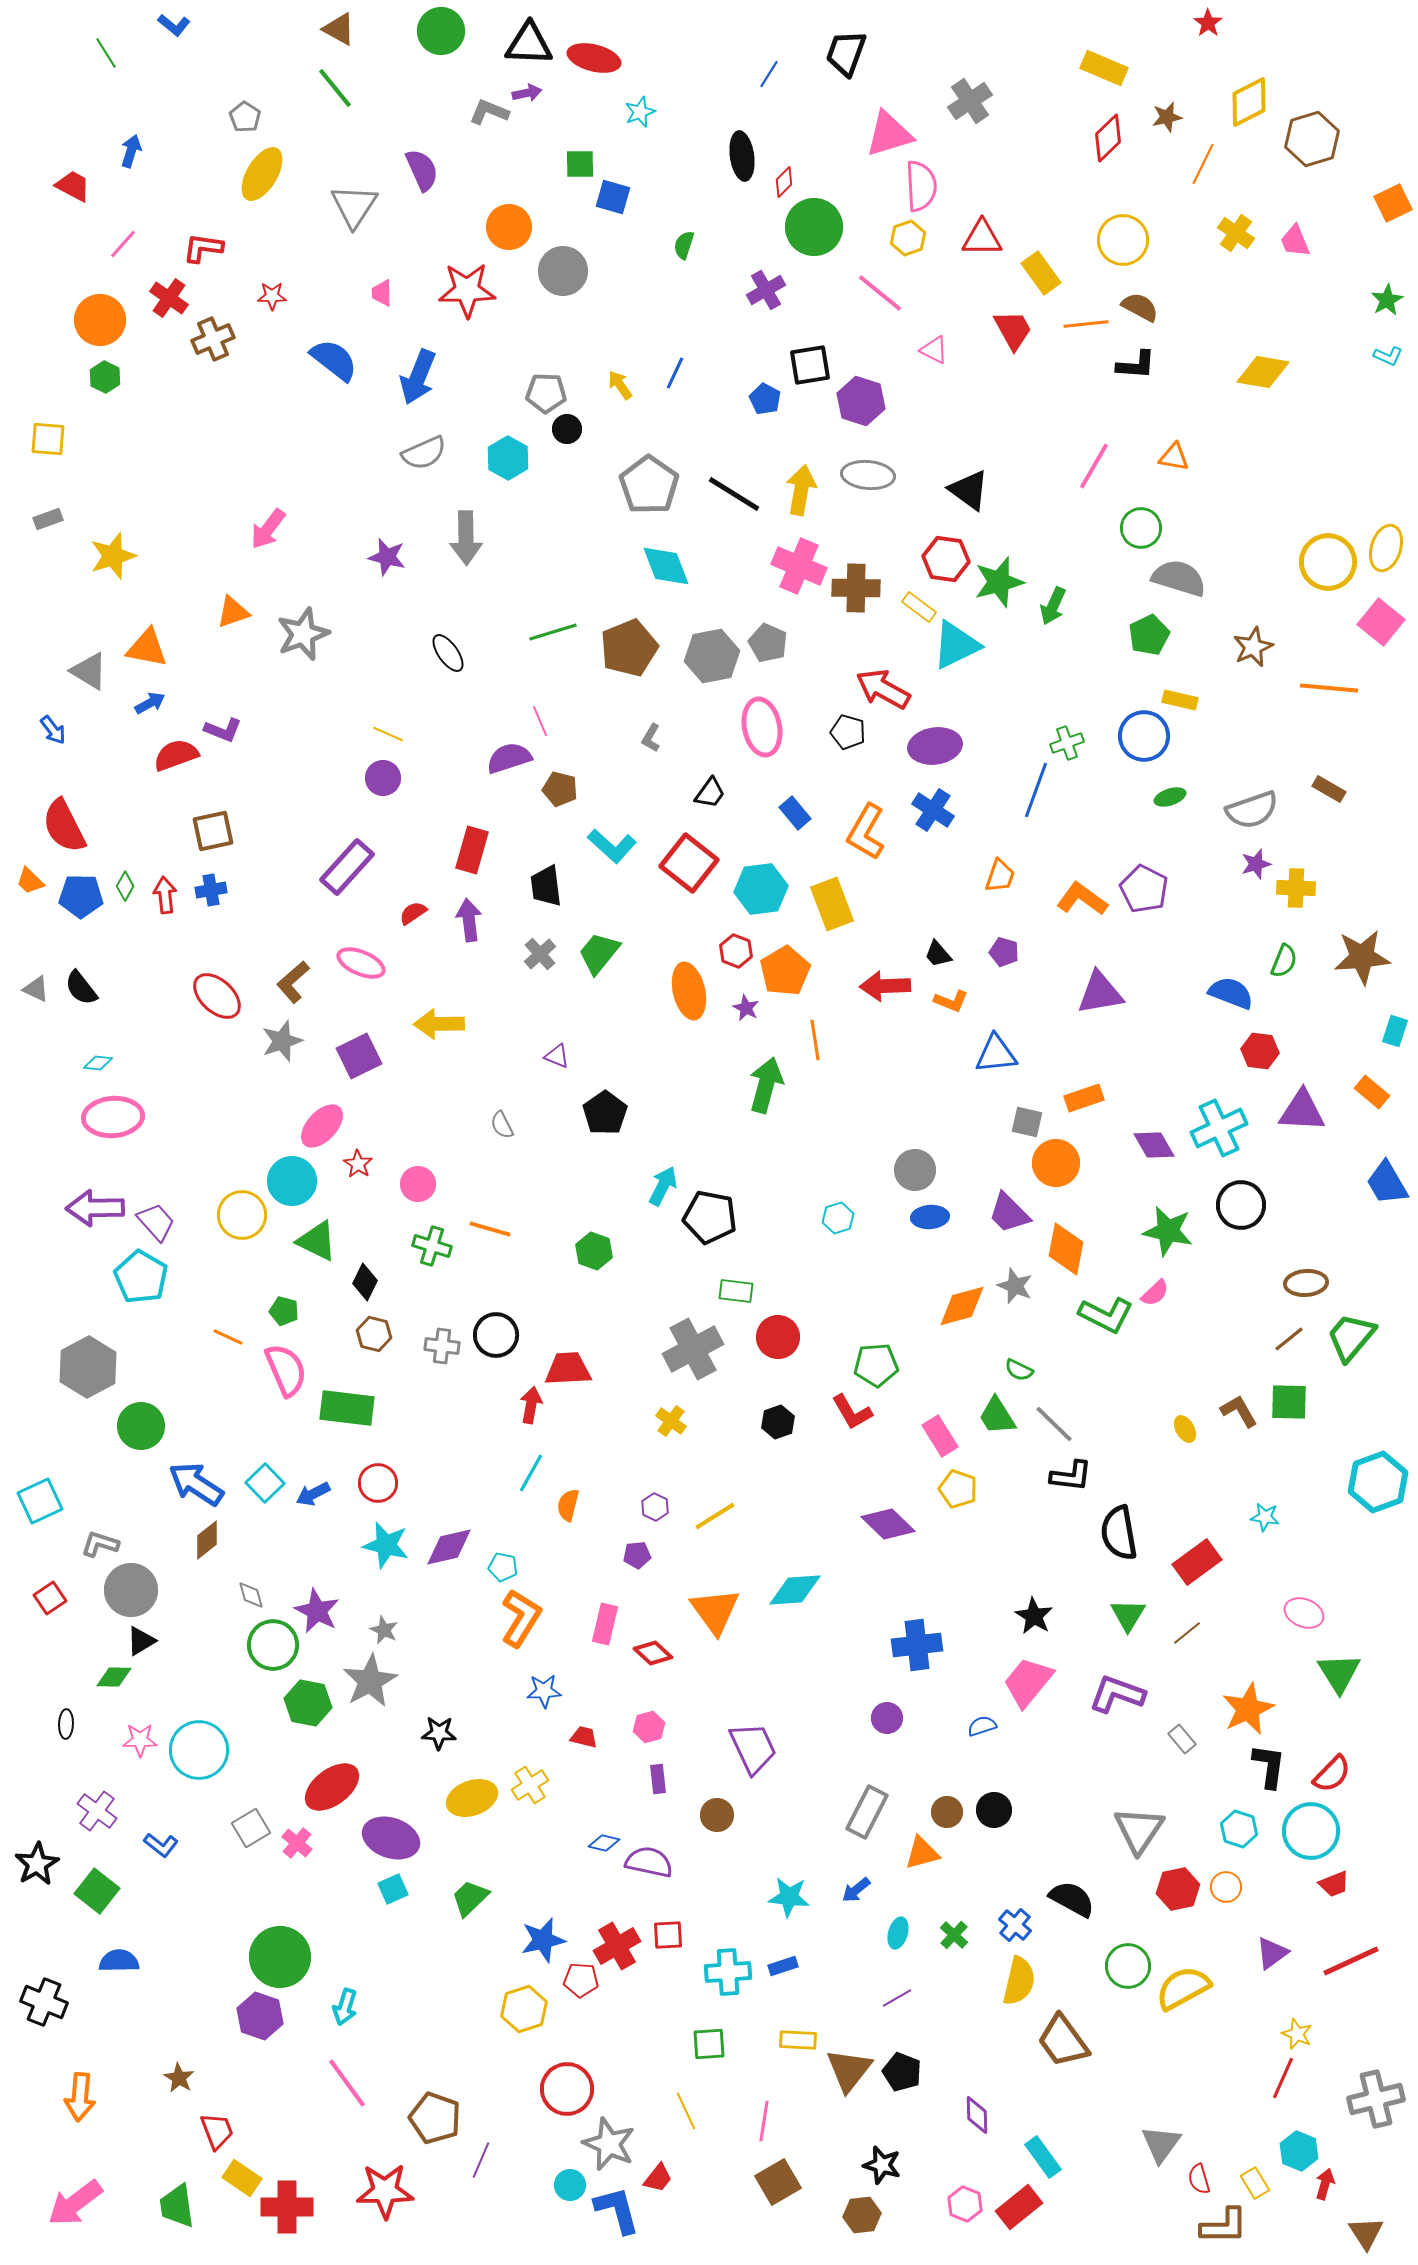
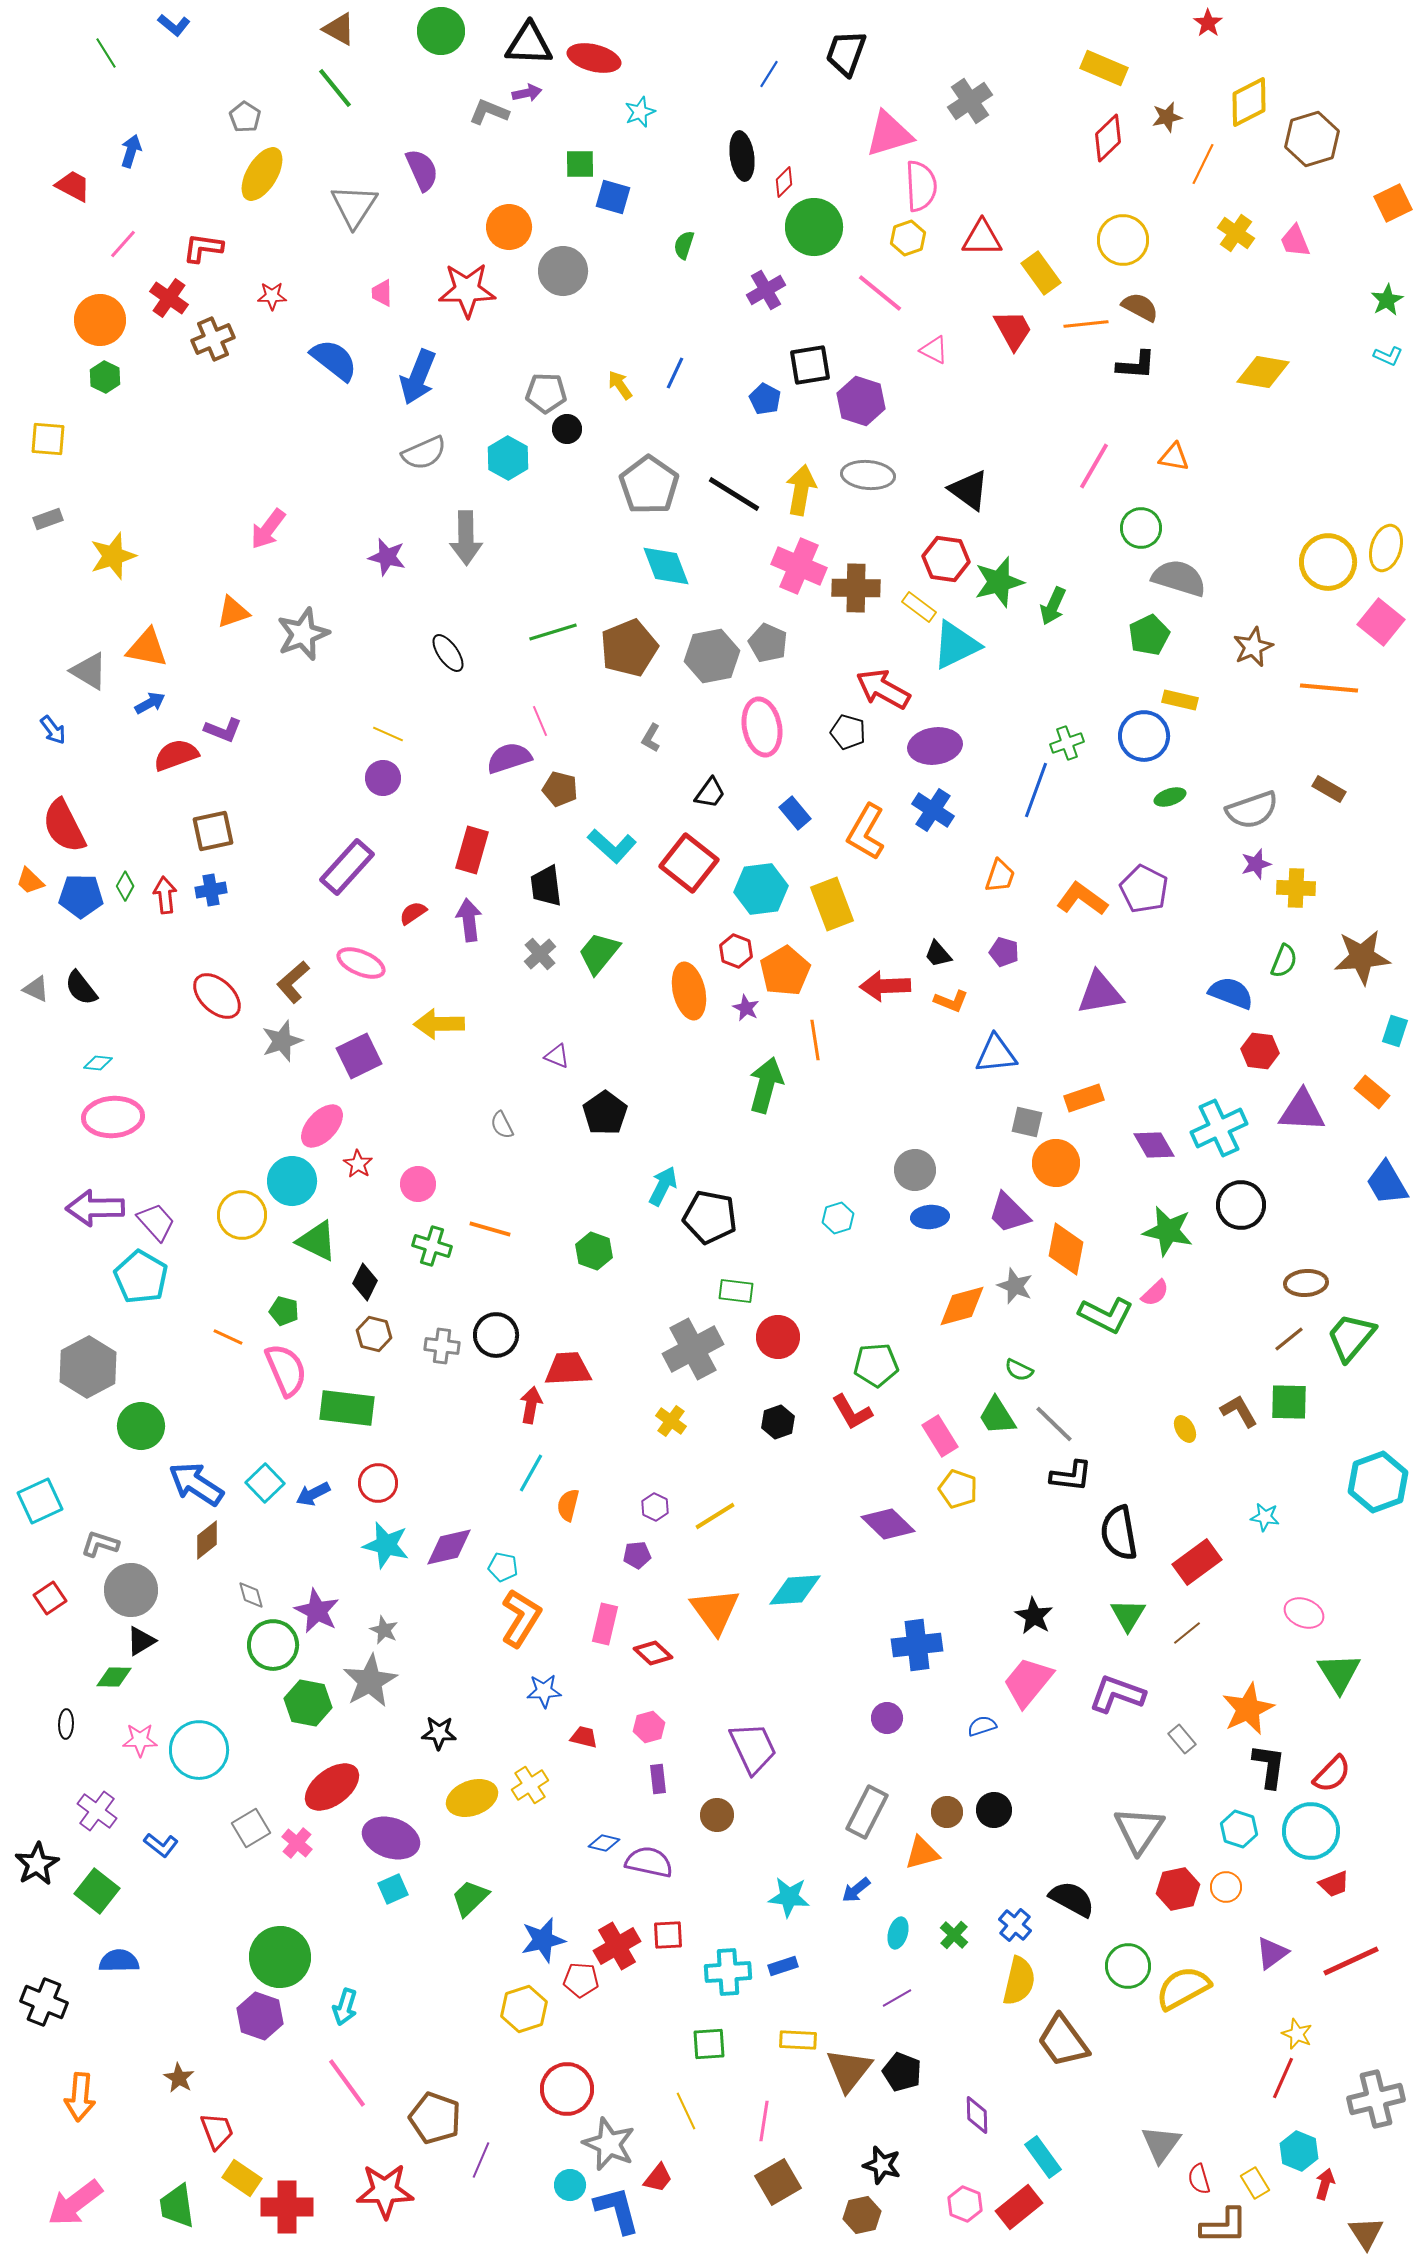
brown hexagon at (862, 2215): rotated 6 degrees counterclockwise
